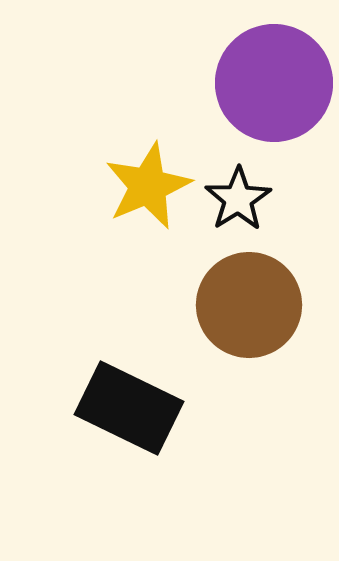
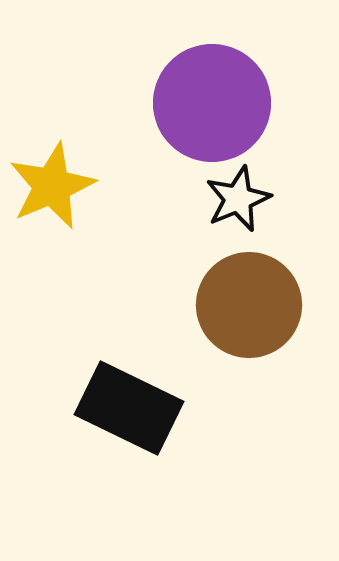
purple circle: moved 62 px left, 20 px down
yellow star: moved 96 px left
black star: rotated 10 degrees clockwise
